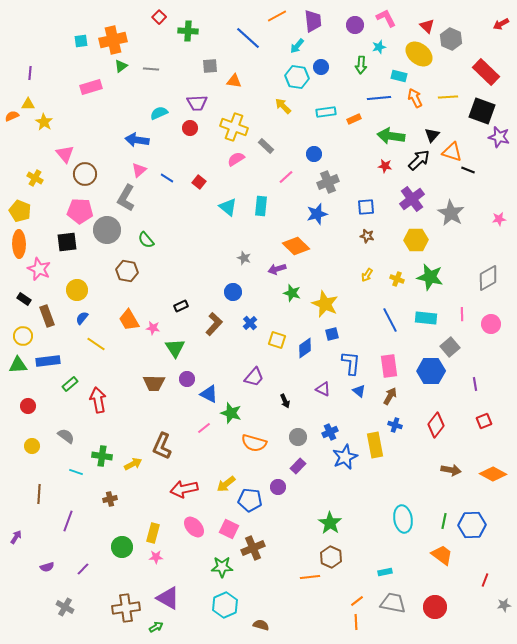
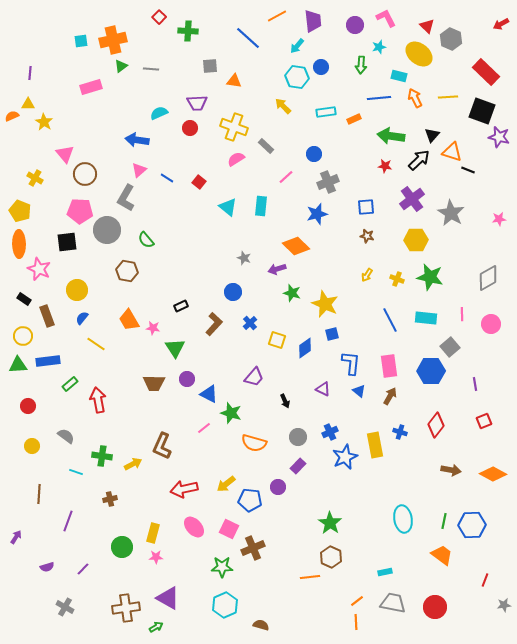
blue cross at (395, 425): moved 5 px right, 7 px down
